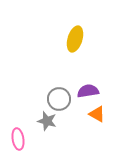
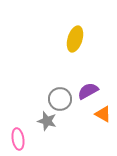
purple semicircle: rotated 20 degrees counterclockwise
gray circle: moved 1 px right
orange triangle: moved 6 px right
